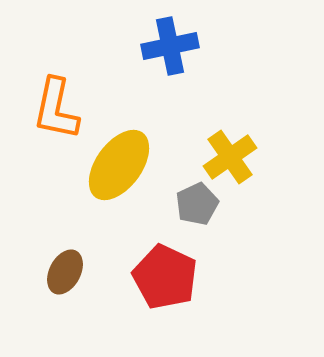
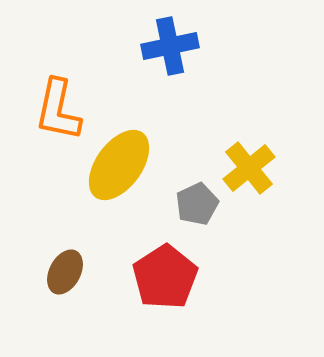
orange L-shape: moved 2 px right, 1 px down
yellow cross: moved 19 px right, 11 px down; rotated 4 degrees counterclockwise
red pentagon: rotated 14 degrees clockwise
